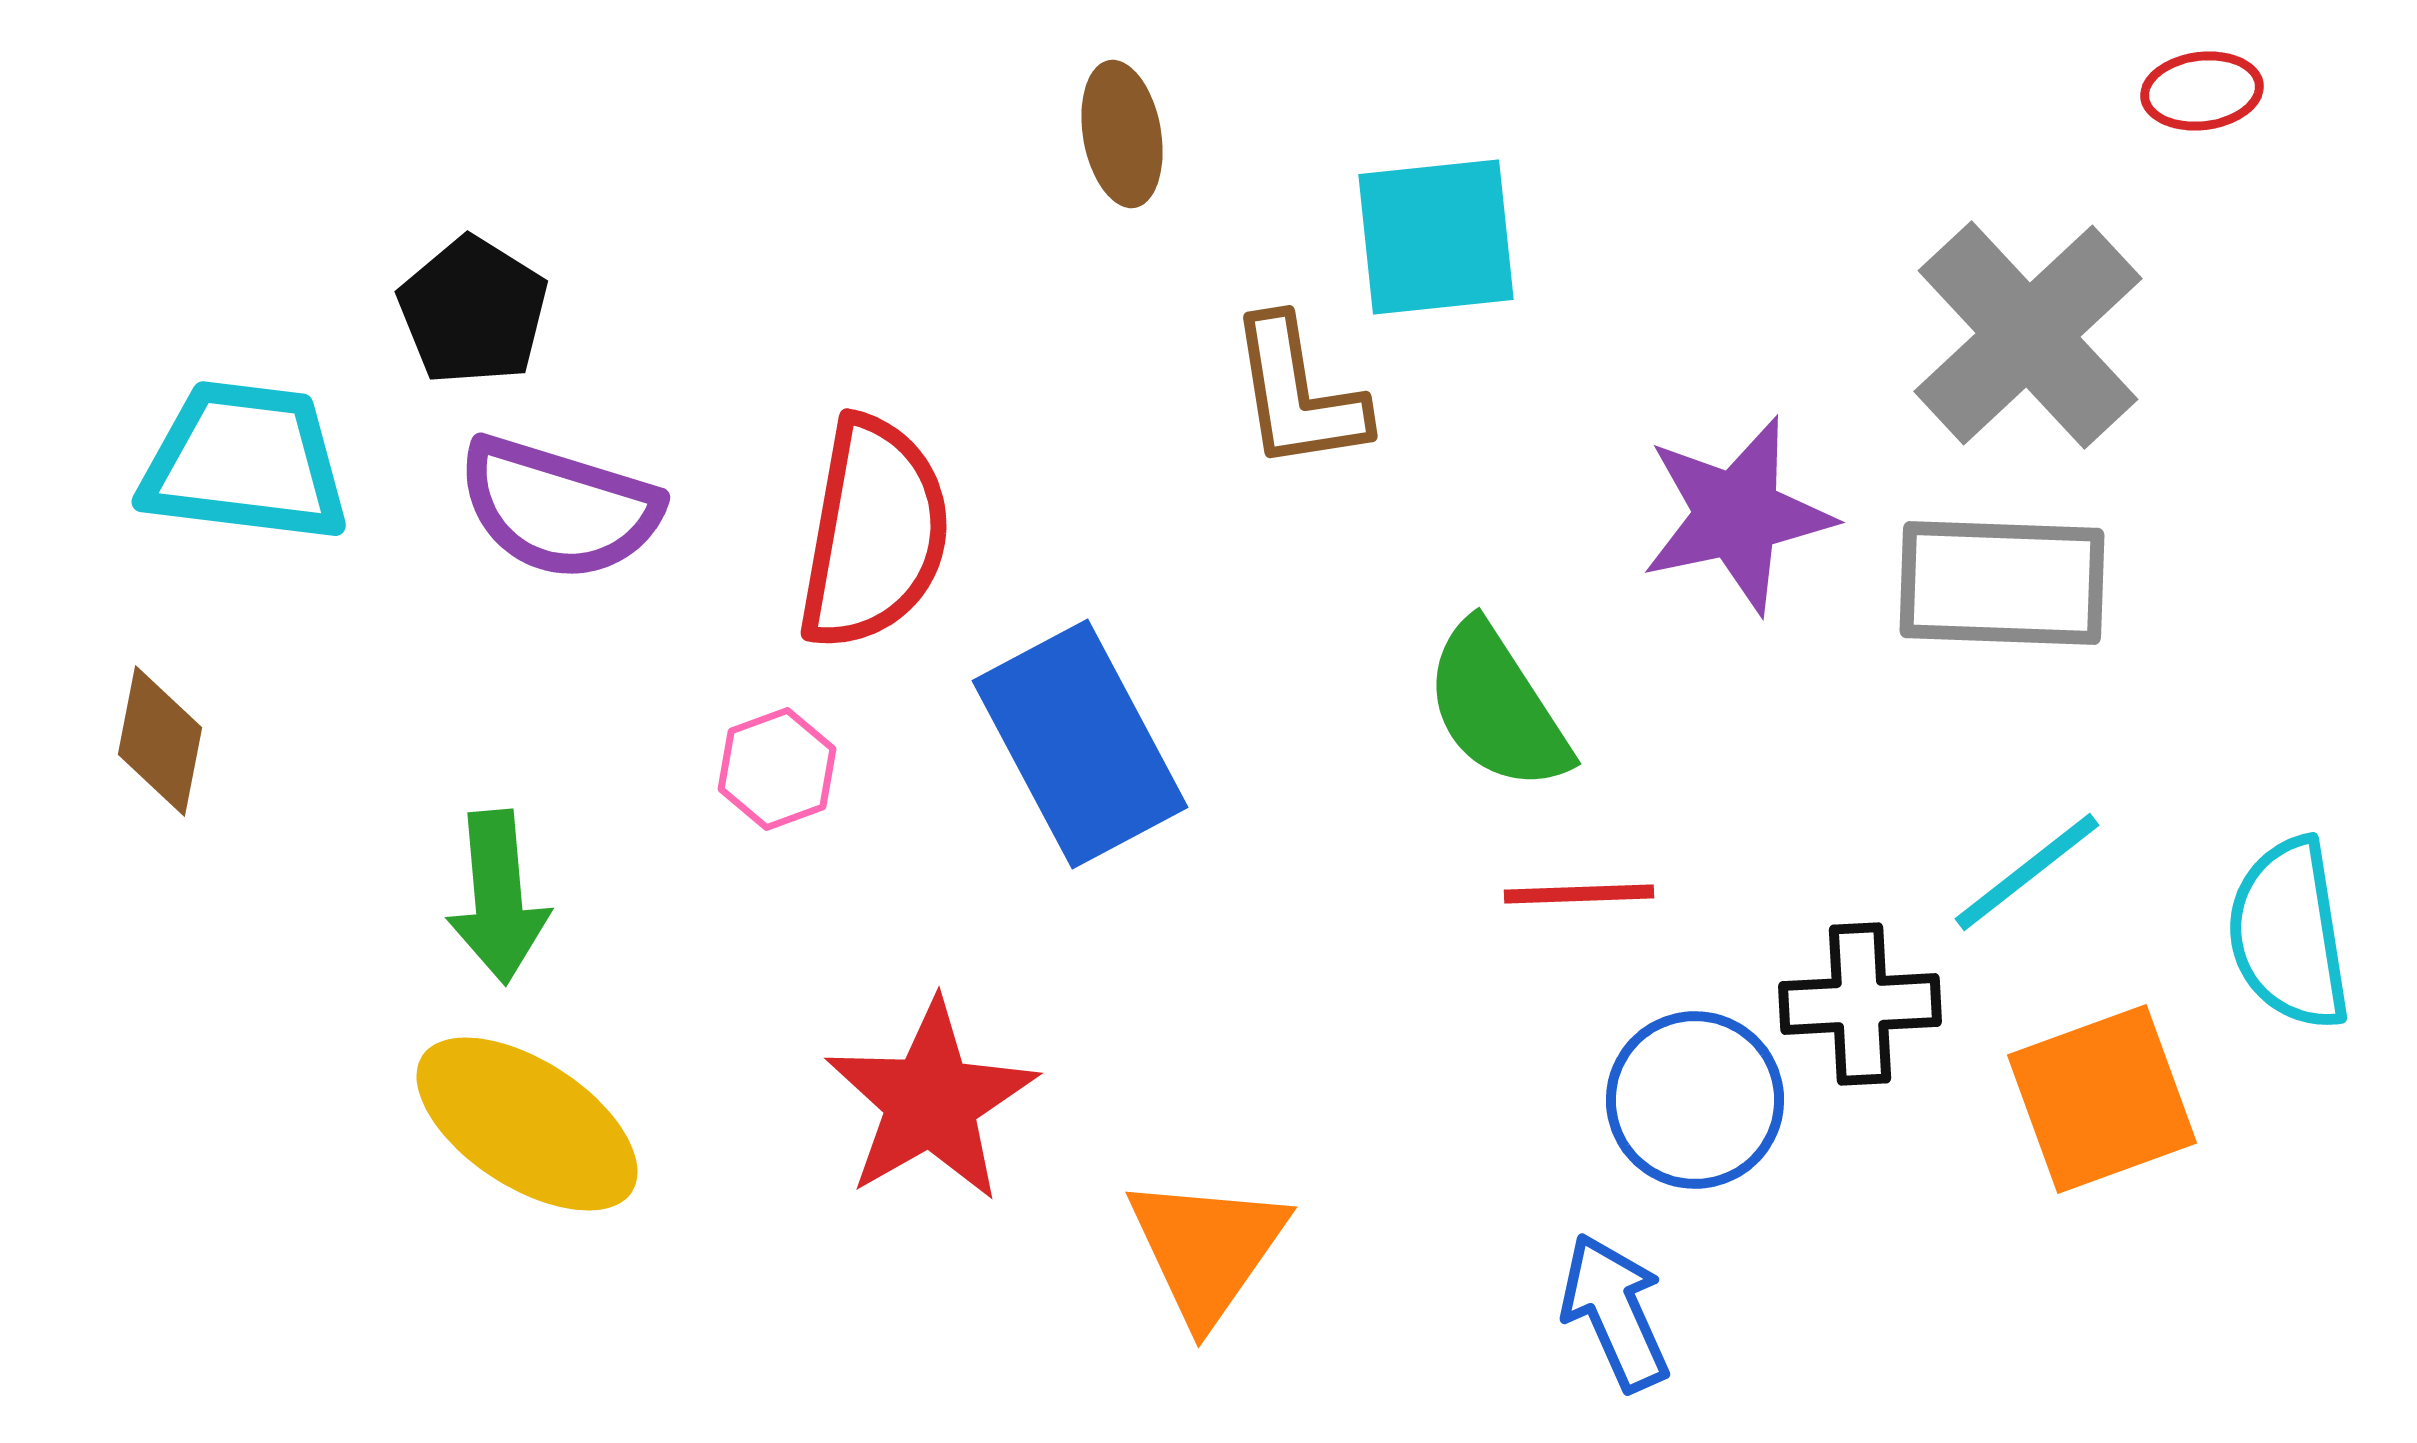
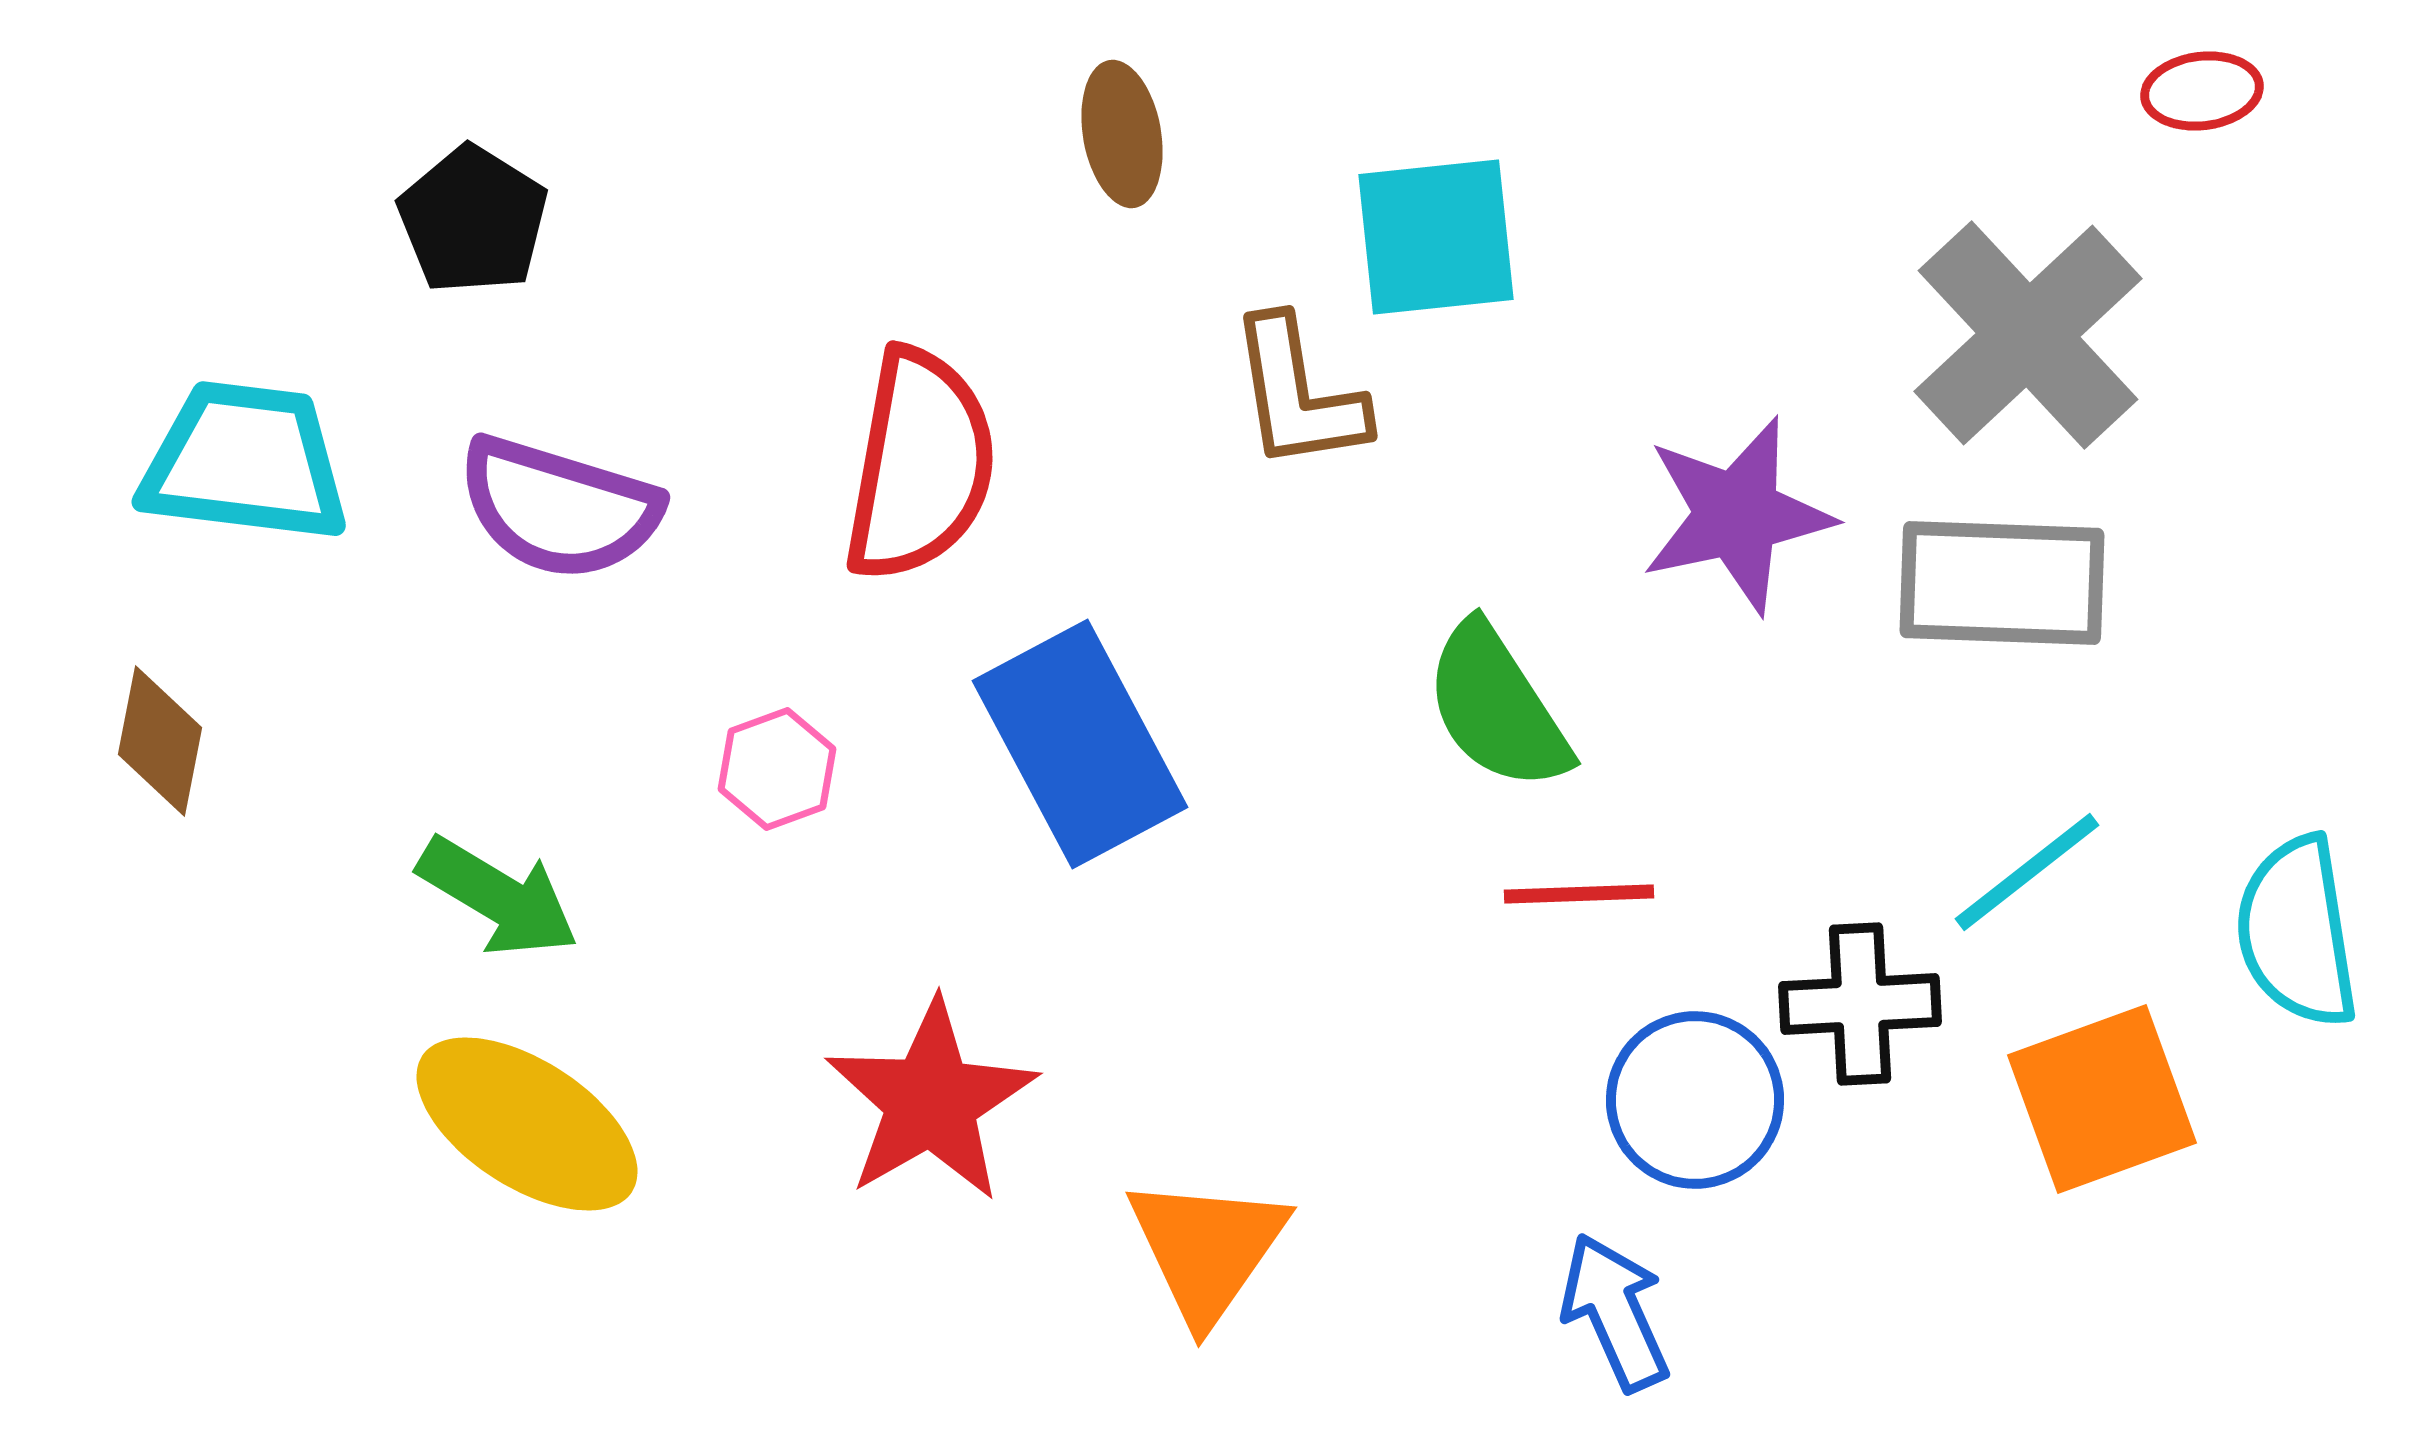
black pentagon: moved 91 px up
red semicircle: moved 46 px right, 68 px up
green arrow: rotated 54 degrees counterclockwise
cyan semicircle: moved 8 px right, 2 px up
